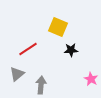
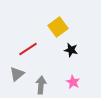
yellow square: rotated 30 degrees clockwise
black star: rotated 16 degrees clockwise
pink star: moved 18 px left, 3 px down
